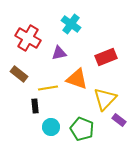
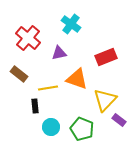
red cross: rotated 10 degrees clockwise
yellow triangle: moved 1 px down
